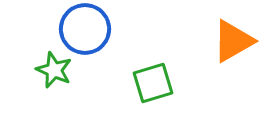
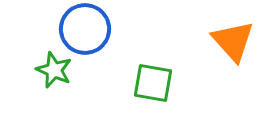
orange triangle: rotated 42 degrees counterclockwise
green square: rotated 27 degrees clockwise
